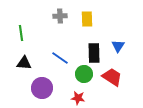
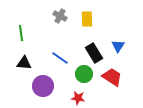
gray cross: rotated 32 degrees clockwise
black rectangle: rotated 30 degrees counterclockwise
purple circle: moved 1 px right, 2 px up
